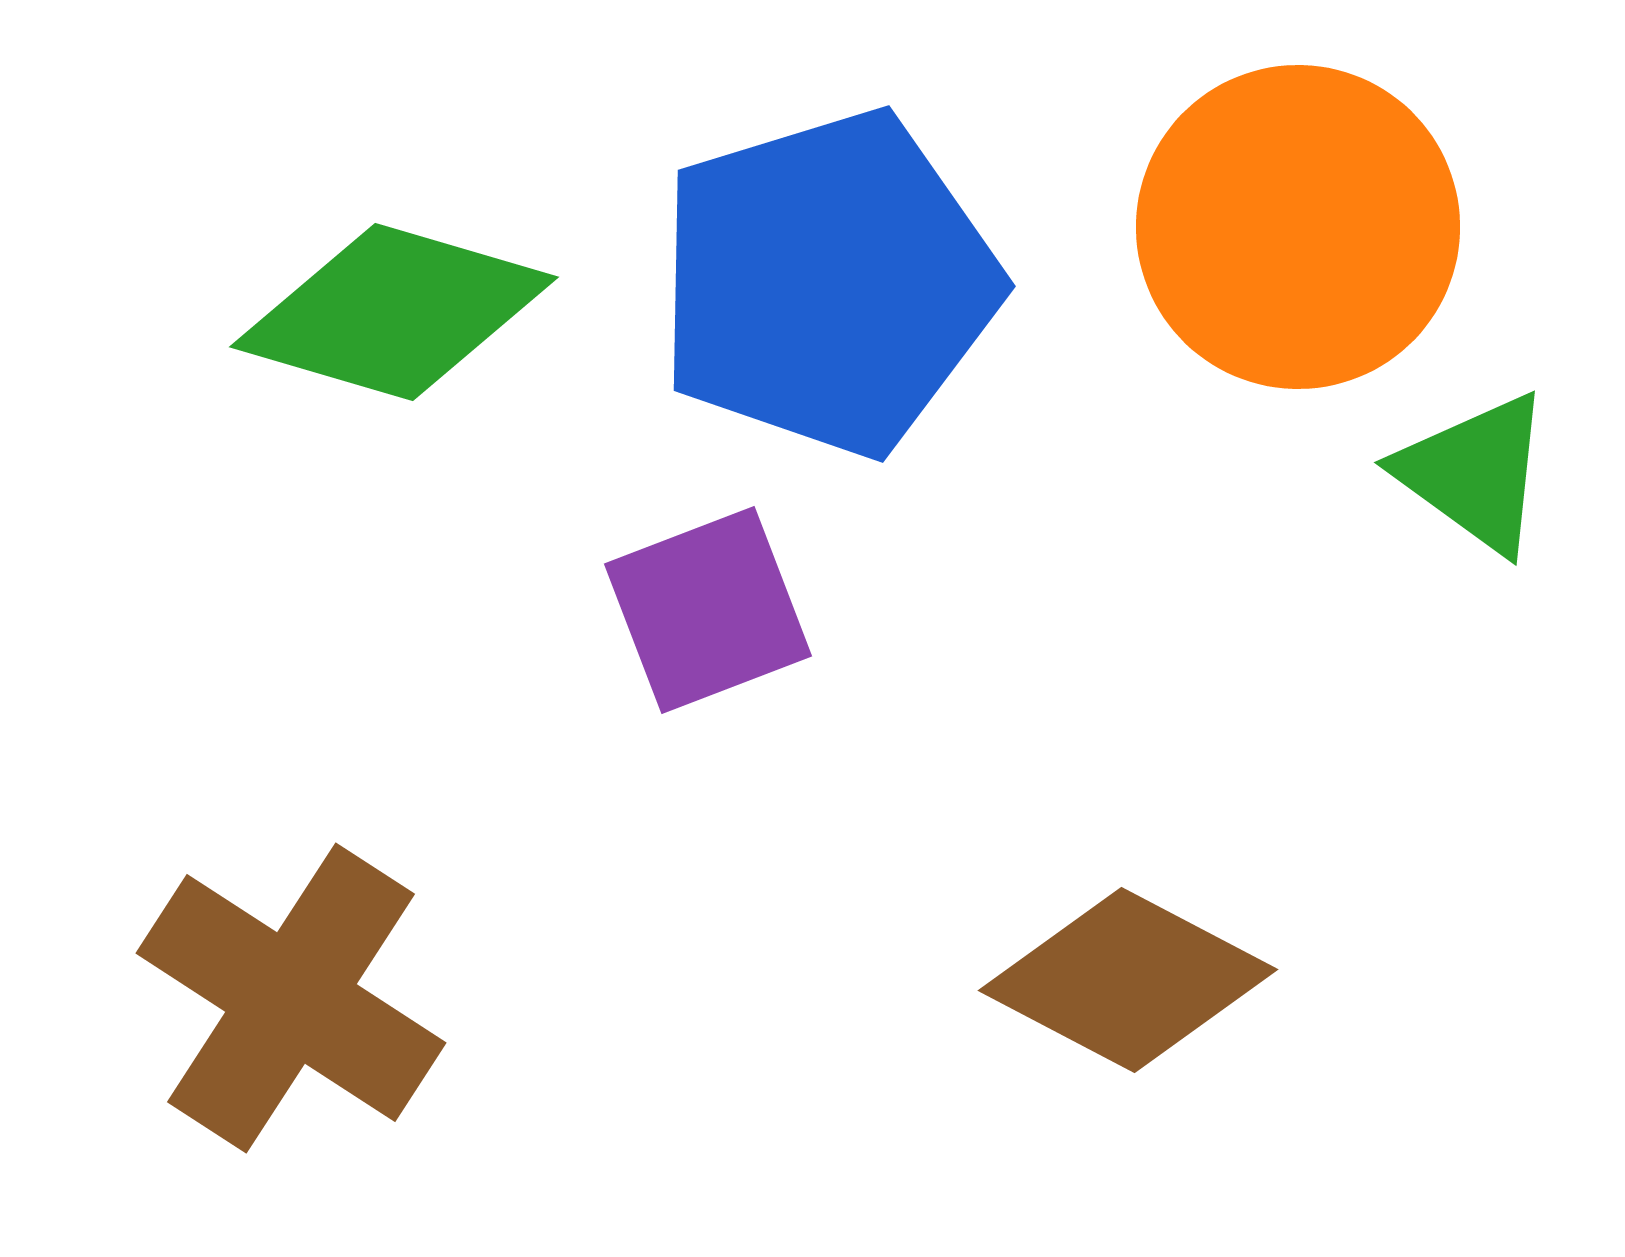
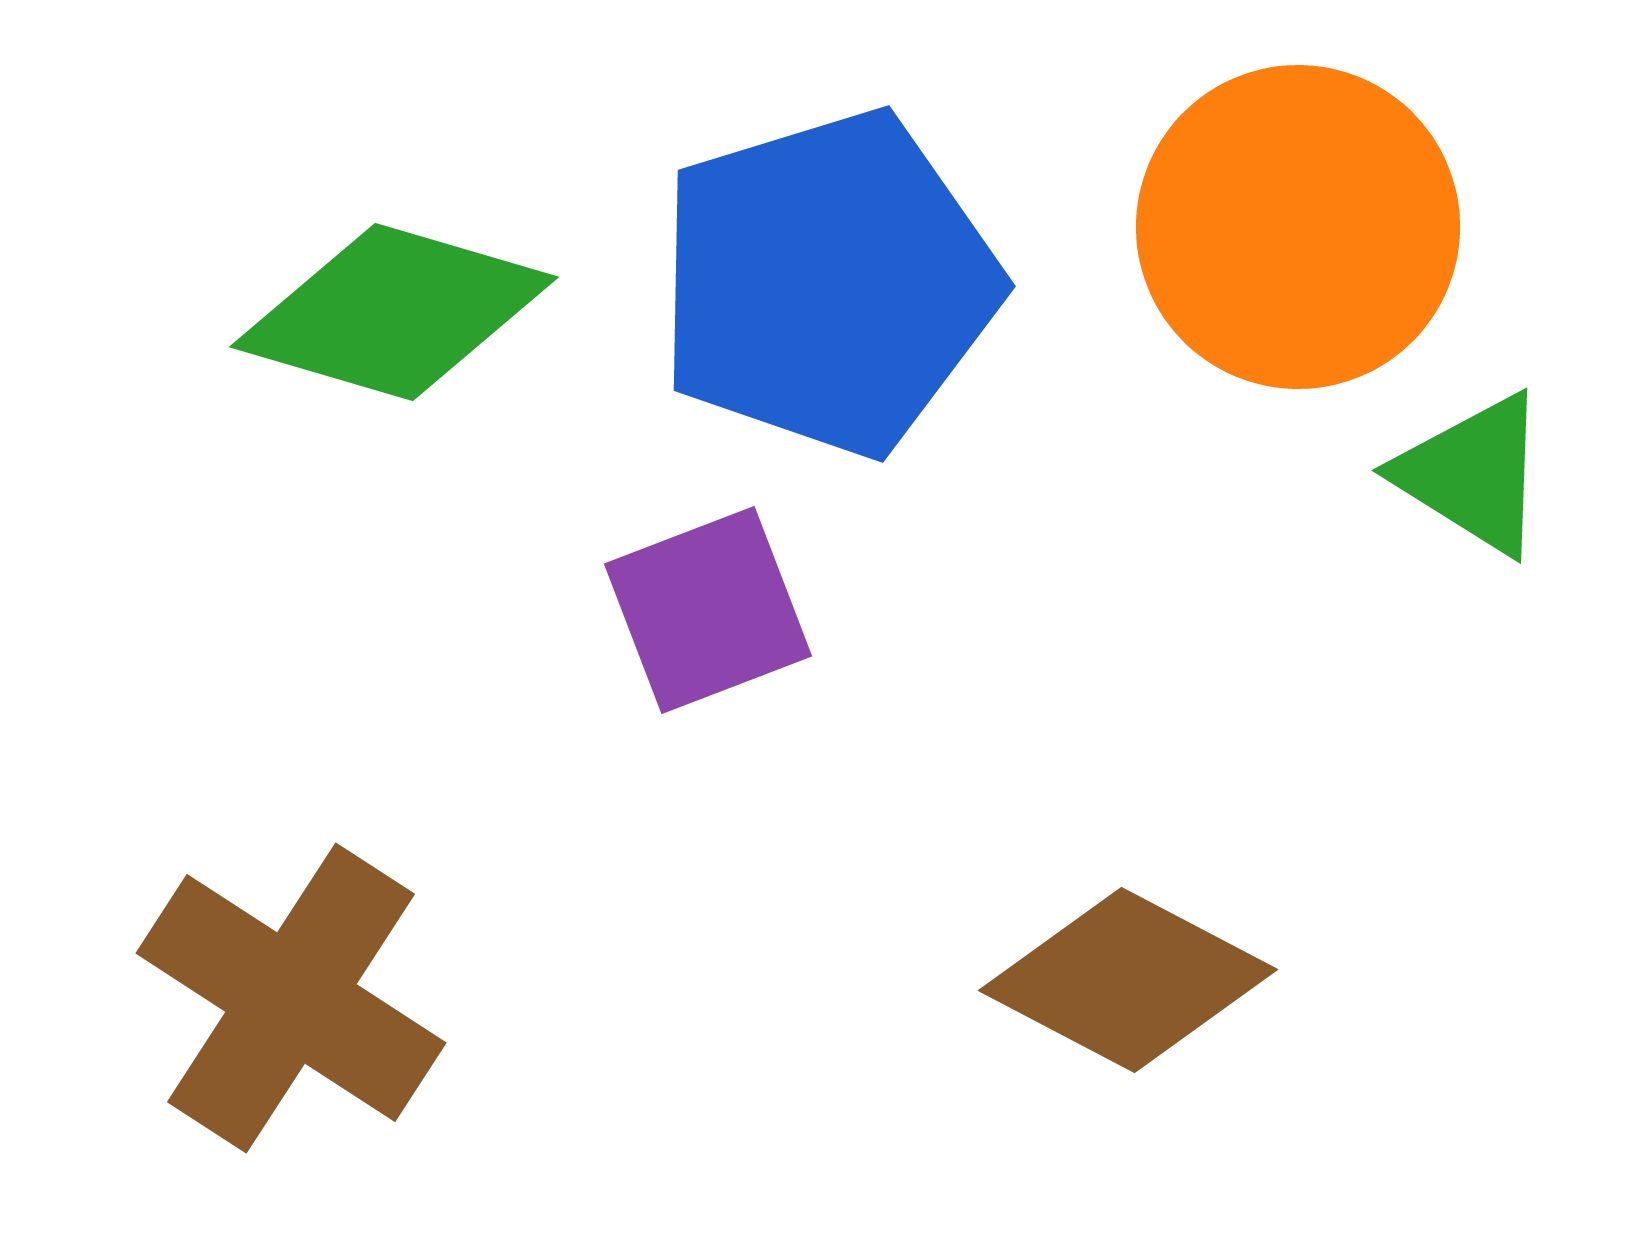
green triangle: moved 2 px left, 1 px down; rotated 4 degrees counterclockwise
